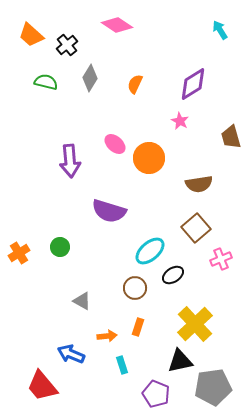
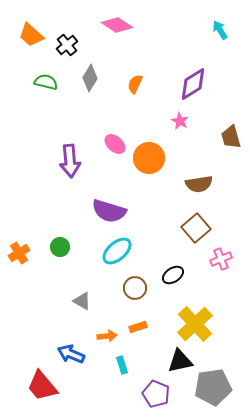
cyan ellipse: moved 33 px left
orange rectangle: rotated 54 degrees clockwise
